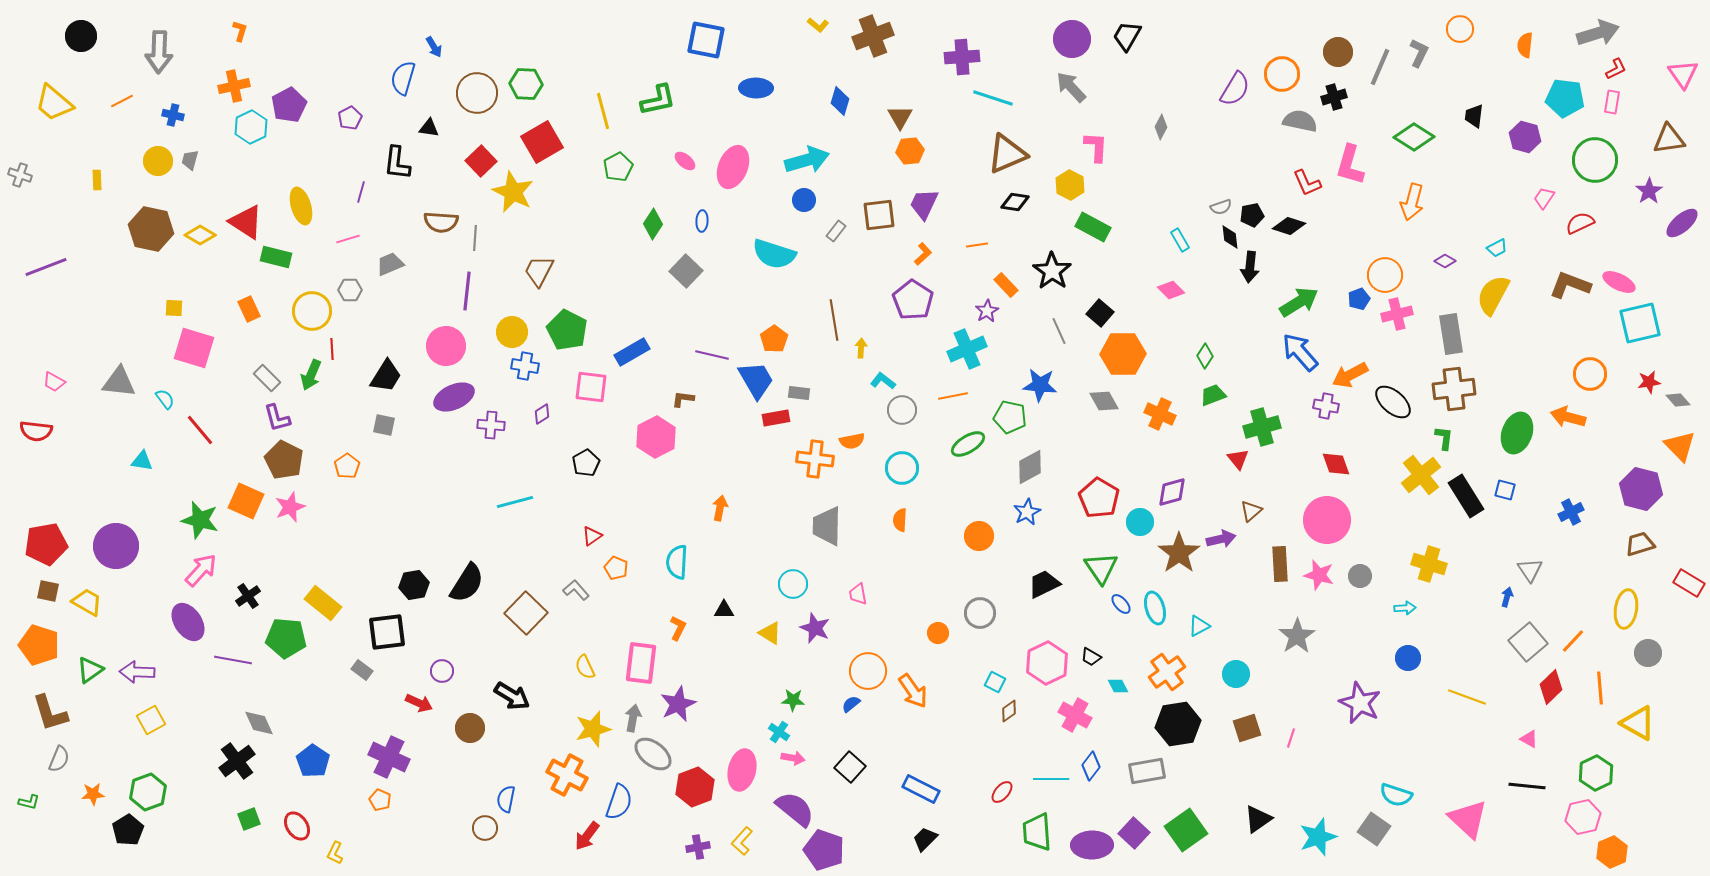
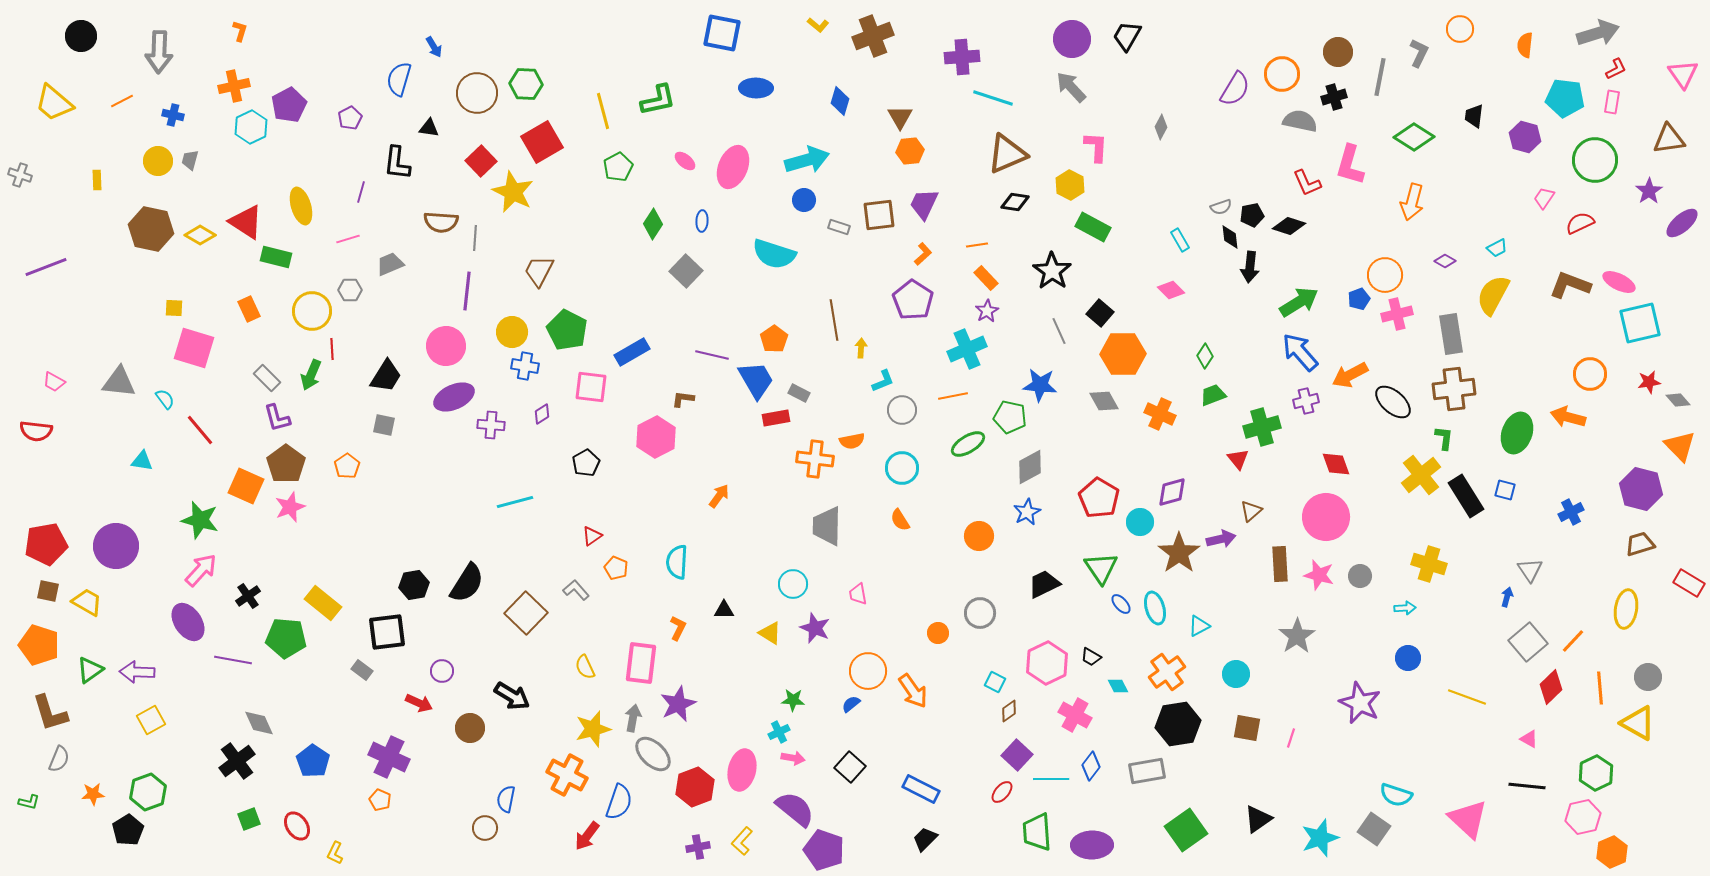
blue square at (706, 40): moved 16 px right, 7 px up
gray line at (1380, 67): moved 10 px down; rotated 12 degrees counterclockwise
blue semicircle at (403, 78): moved 4 px left, 1 px down
gray rectangle at (836, 231): moved 3 px right, 4 px up; rotated 70 degrees clockwise
orange rectangle at (1006, 285): moved 20 px left, 7 px up
cyan L-shape at (883, 381): rotated 120 degrees clockwise
gray rectangle at (799, 393): rotated 20 degrees clockwise
purple cross at (1326, 406): moved 20 px left, 5 px up; rotated 25 degrees counterclockwise
brown pentagon at (284, 460): moved 2 px right, 4 px down; rotated 9 degrees clockwise
orange square at (246, 501): moved 15 px up
orange arrow at (720, 508): moved 1 px left, 12 px up; rotated 25 degrees clockwise
orange semicircle at (900, 520): rotated 35 degrees counterclockwise
pink circle at (1327, 520): moved 1 px left, 3 px up
gray circle at (1648, 653): moved 24 px down
brown square at (1247, 728): rotated 28 degrees clockwise
cyan cross at (779, 732): rotated 30 degrees clockwise
gray ellipse at (653, 754): rotated 6 degrees clockwise
purple square at (1134, 833): moved 117 px left, 78 px up
cyan star at (1318, 837): moved 2 px right, 1 px down
